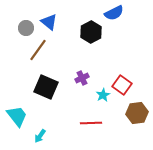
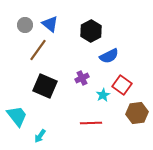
blue semicircle: moved 5 px left, 43 px down
blue triangle: moved 1 px right, 2 px down
gray circle: moved 1 px left, 3 px up
black hexagon: moved 1 px up
black square: moved 1 px left, 1 px up
